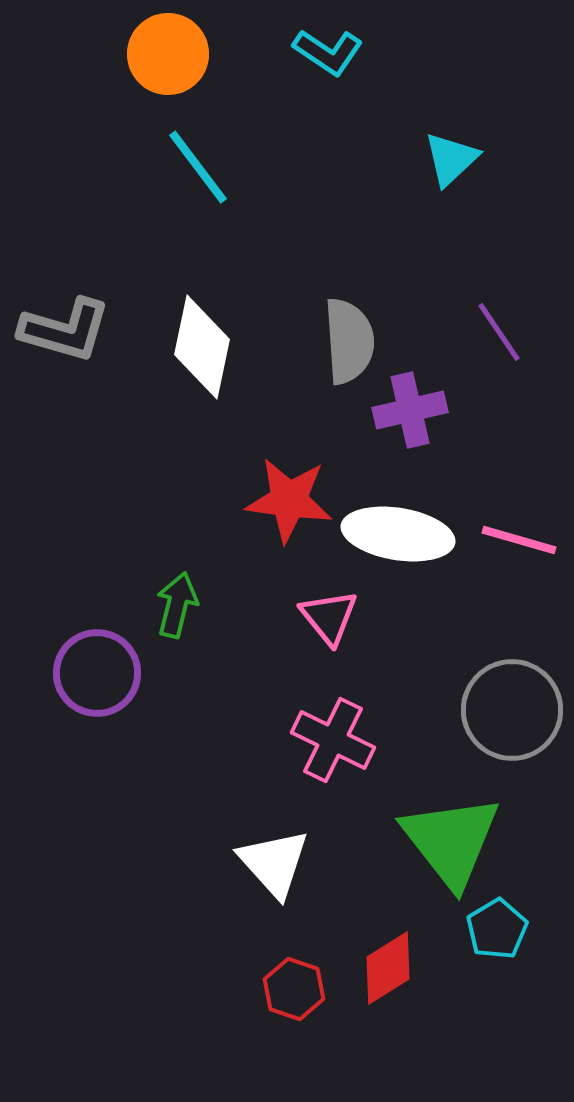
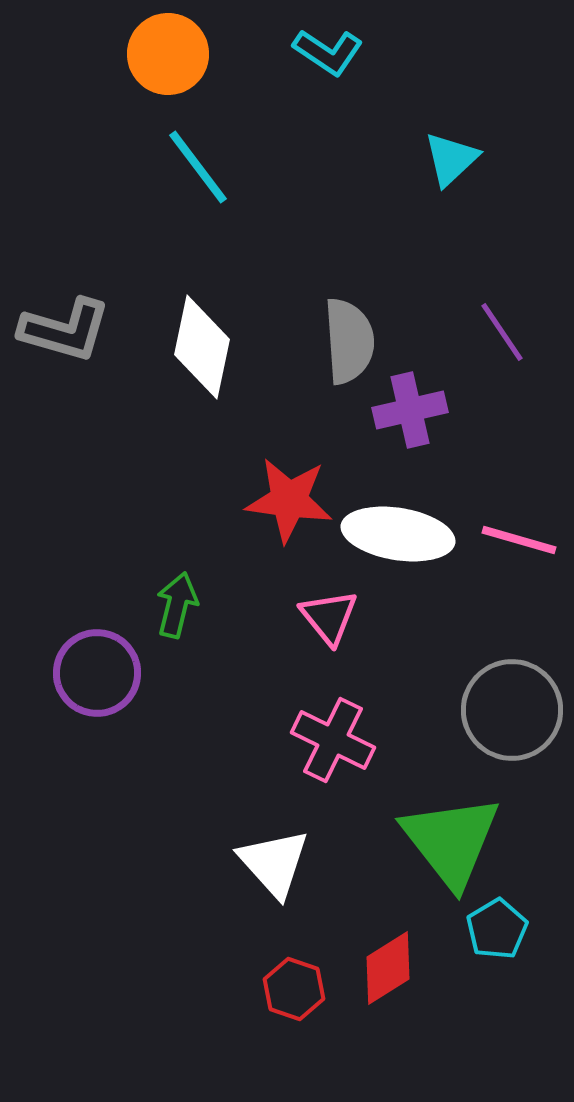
purple line: moved 3 px right
